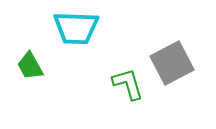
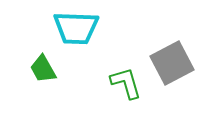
green trapezoid: moved 13 px right, 3 px down
green L-shape: moved 2 px left, 1 px up
